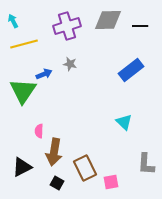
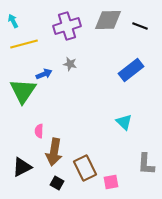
black line: rotated 21 degrees clockwise
